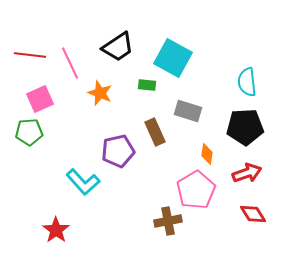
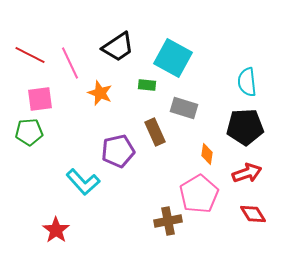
red line: rotated 20 degrees clockwise
pink square: rotated 16 degrees clockwise
gray rectangle: moved 4 px left, 3 px up
pink pentagon: moved 3 px right, 4 px down
